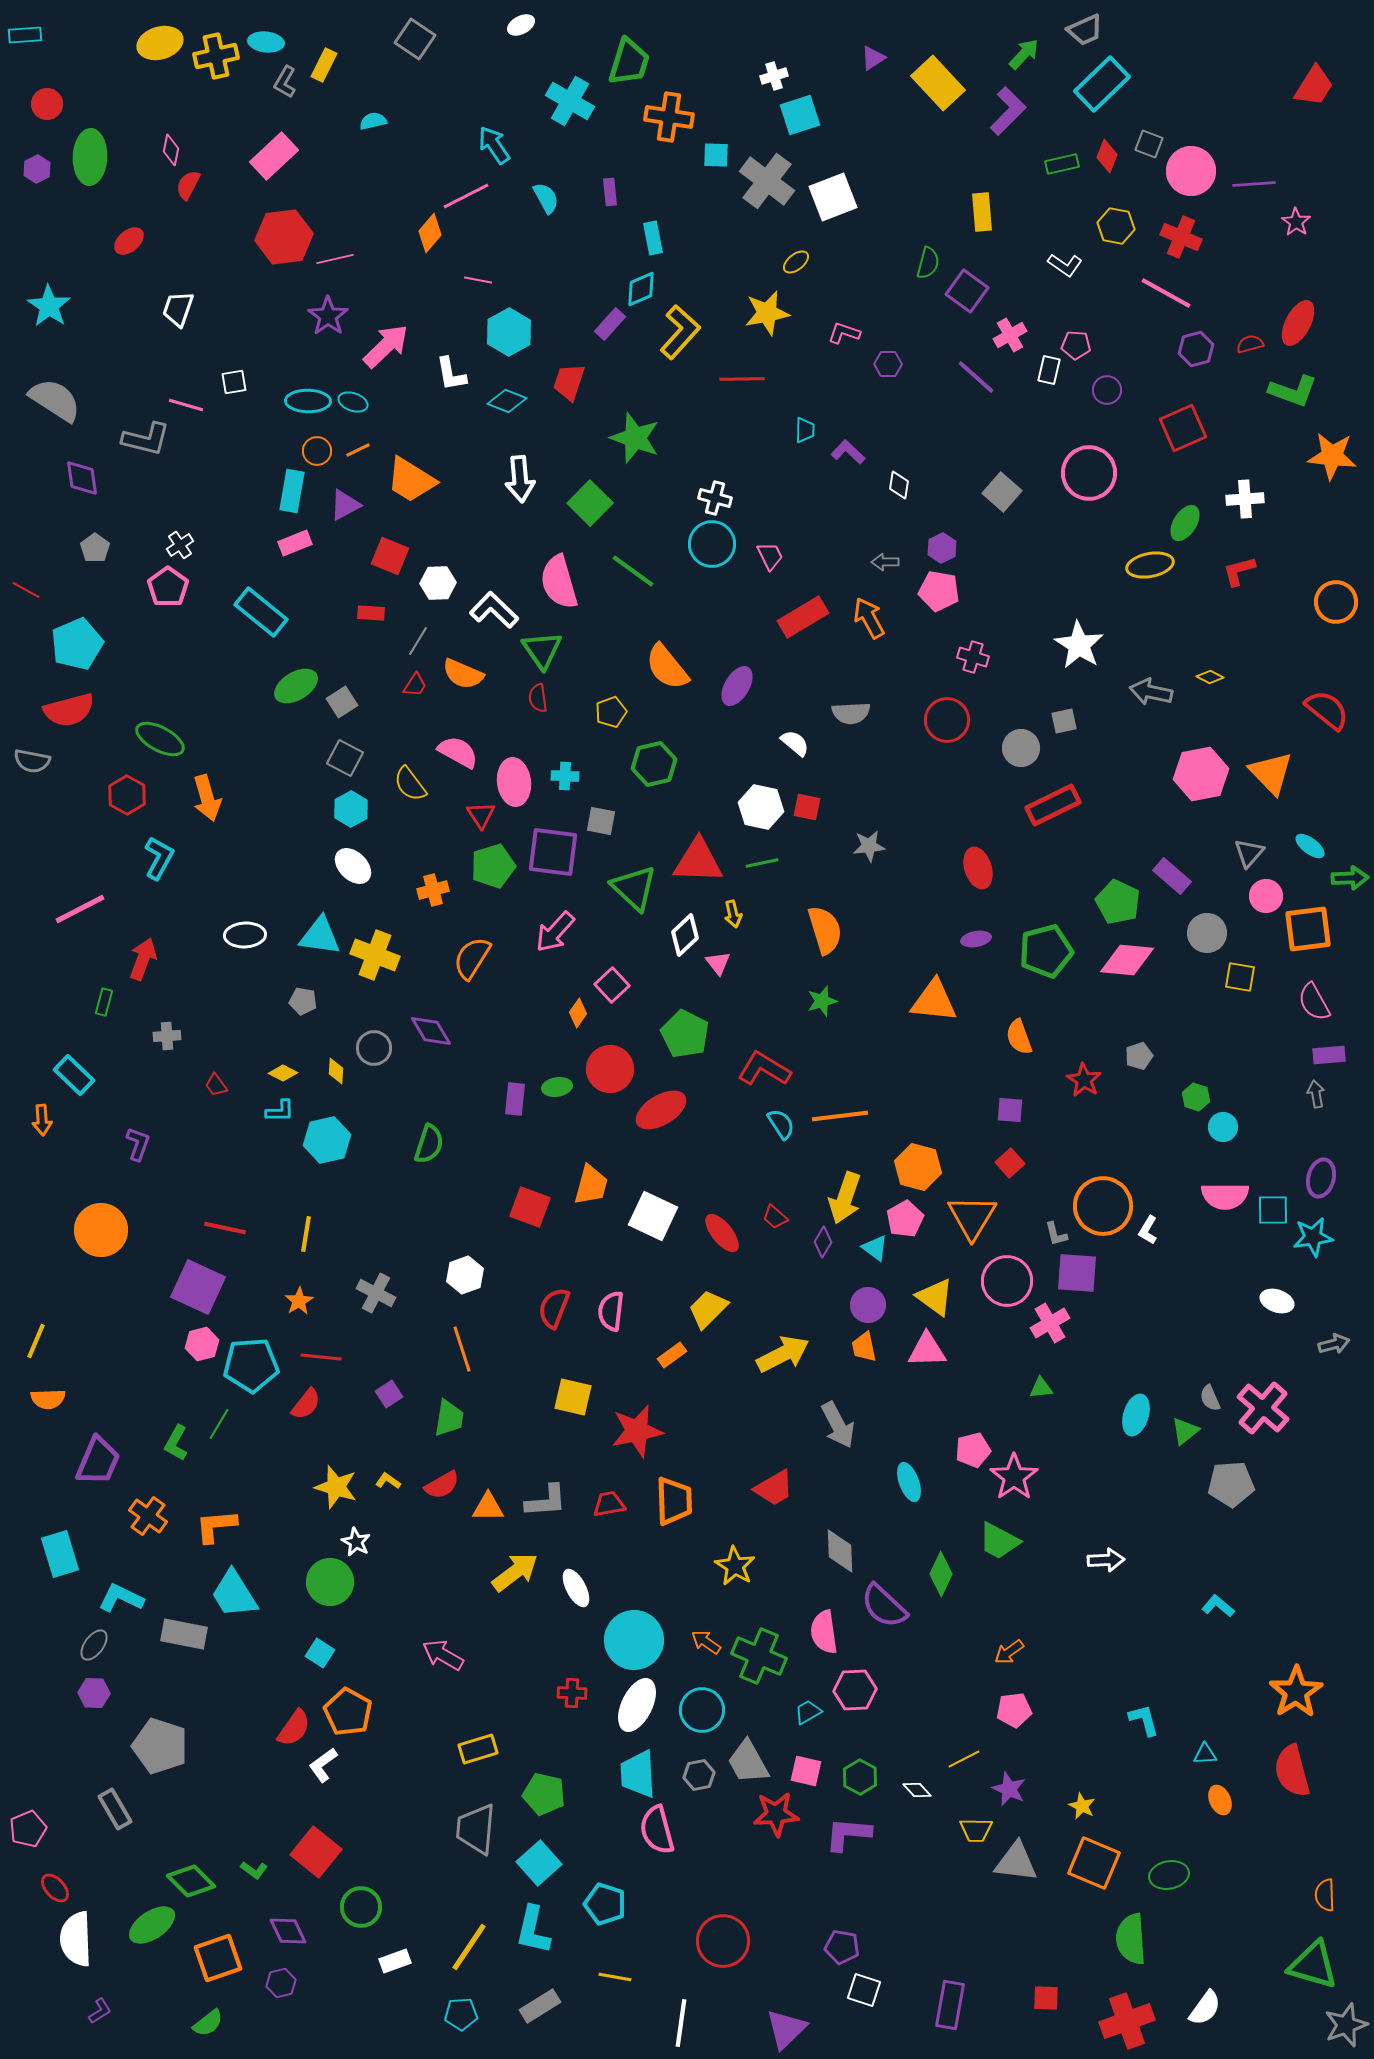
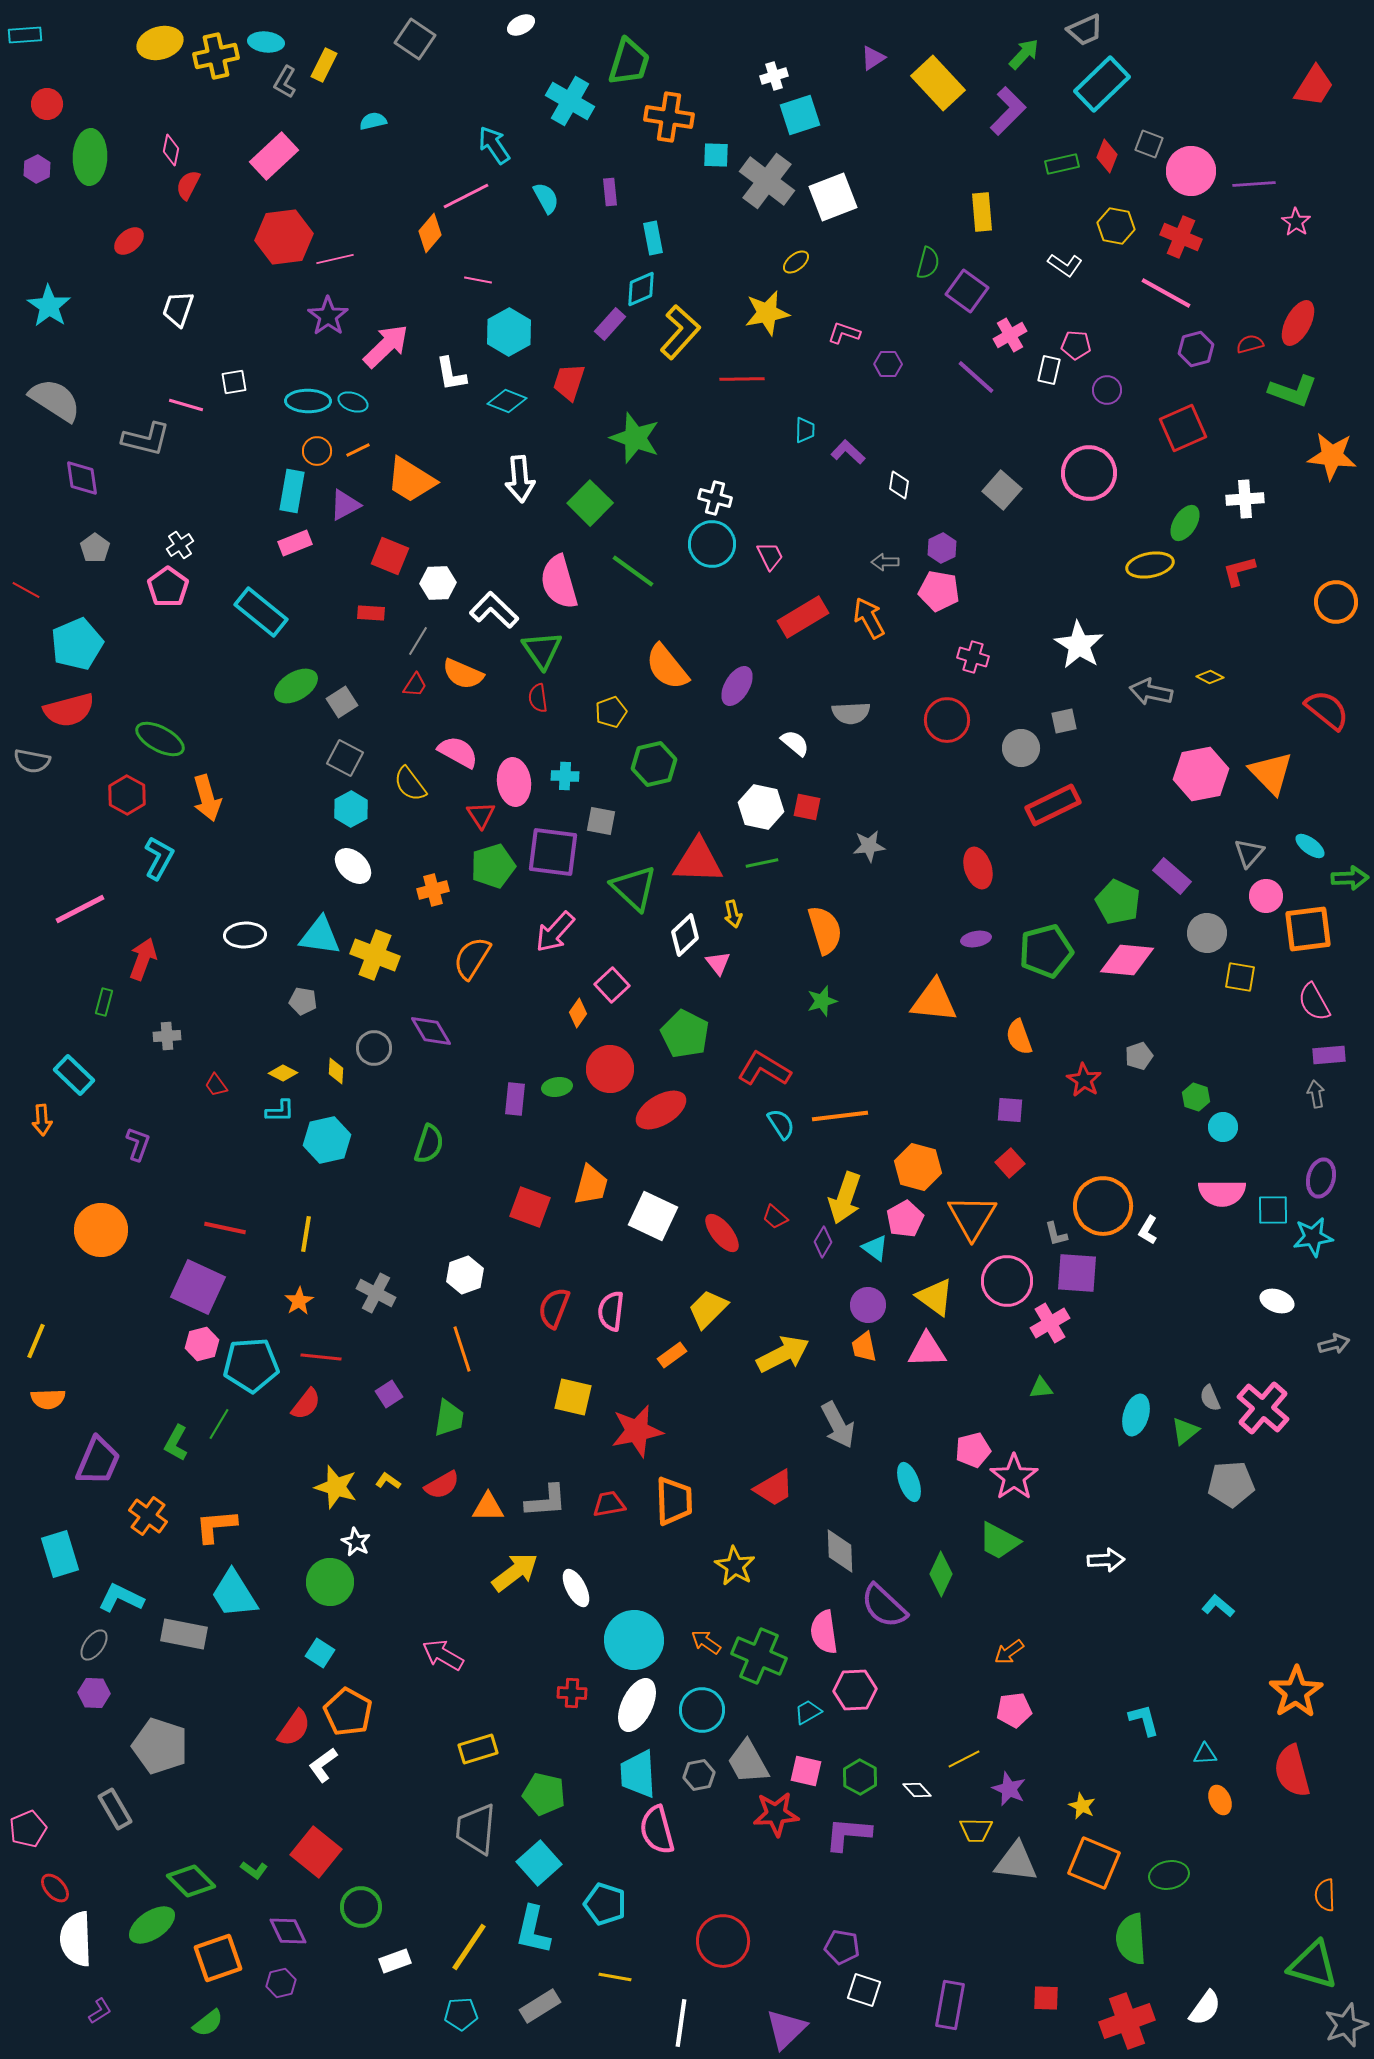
gray square at (1002, 492): moved 2 px up
pink semicircle at (1225, 1196): moved 3 px left, 3 px up
